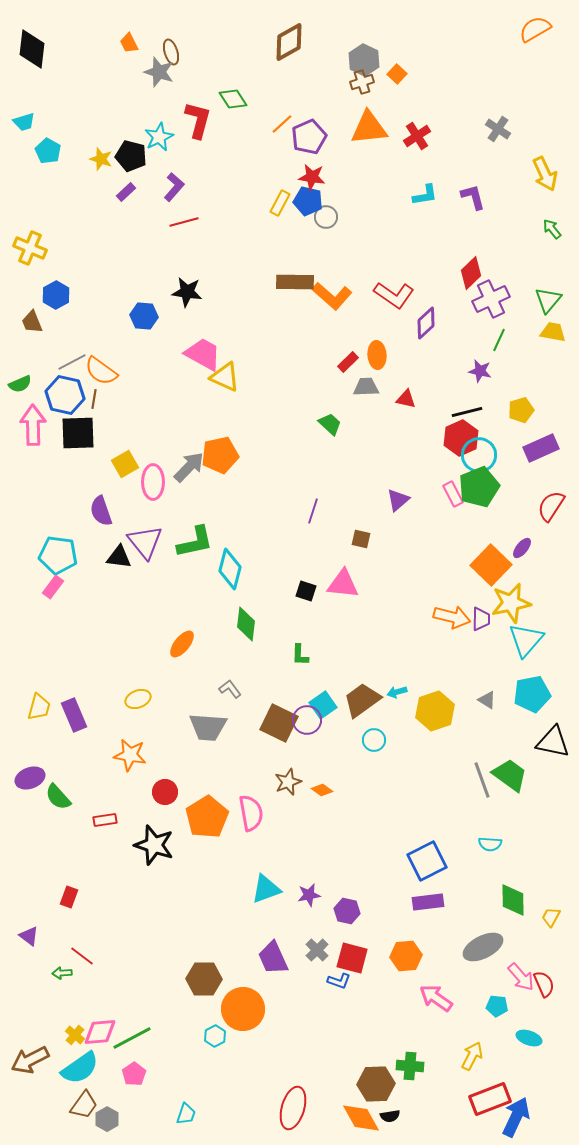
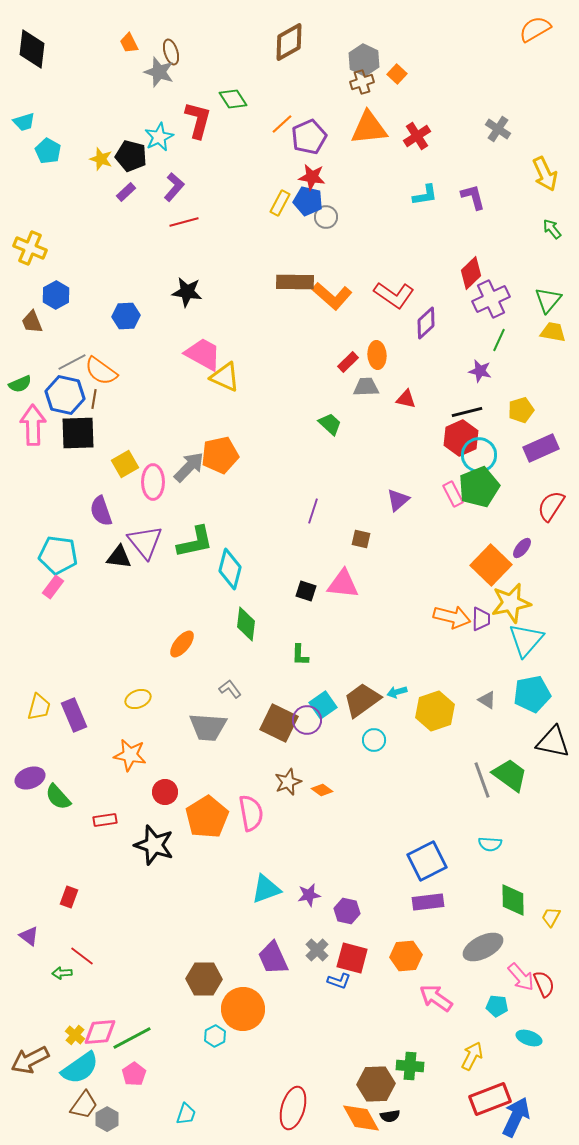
blue hexagon at (144, 316): moved 18 px left; rotated 8 degrees counterclockwise
